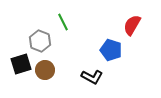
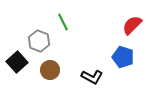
red semicircle: rotated 15 degrees clockwise
gray hexagon: moved 1 px left
blue pentagon: moved 12 px right, 7 px down
black square: moved 4 px left, 2 px up; rotated 25 degrees counterclockwise
brown circle: moved 5 px right
